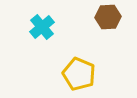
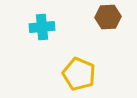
cyan cross: rotated 35 degrees clockwise
